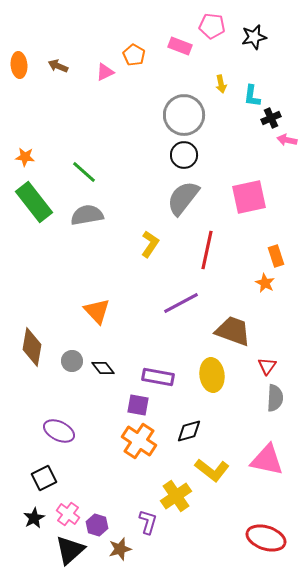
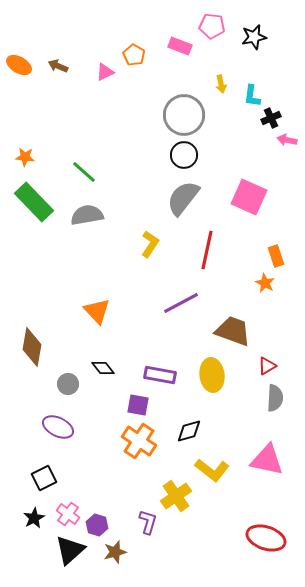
orange ellipse at (19, 65): rotated 55 degrees counterclockwise
pink square at (249, 197): rotated 36 degrees clockwise
green rectangle at (34, 202): rotated 6 degrees counterclockwise
gray circle at (72, 361): moved 4 px left, 23 px down
red triangle at (267, 366): rotated 24 degrees clockwise
purple rectangle at (158, 377): moved 2 px right, 2 px up
purple ellipse at (59, 431): moved 1 px left, 4 px up
brown star at (120, 549): moved 5 px left, 3 px down
